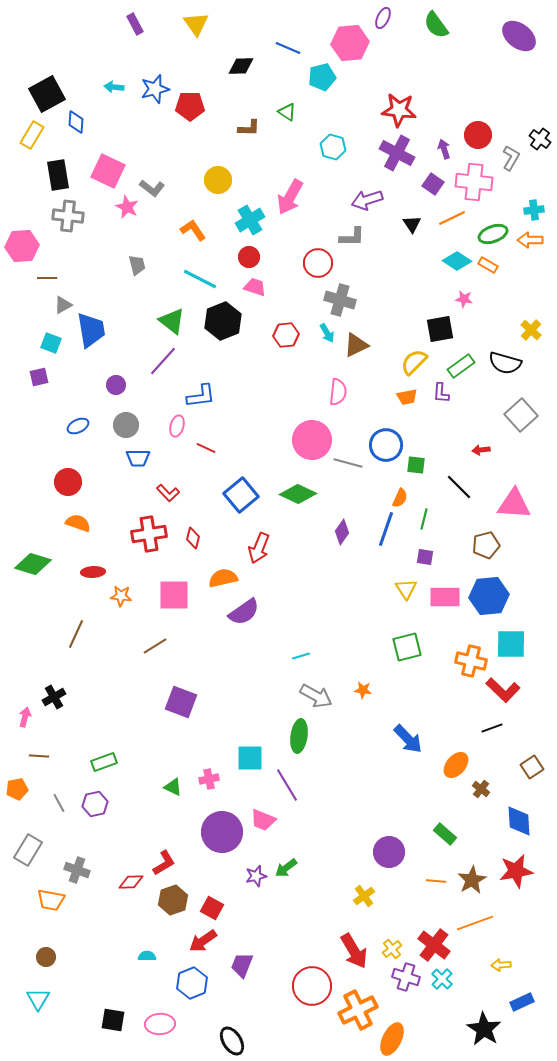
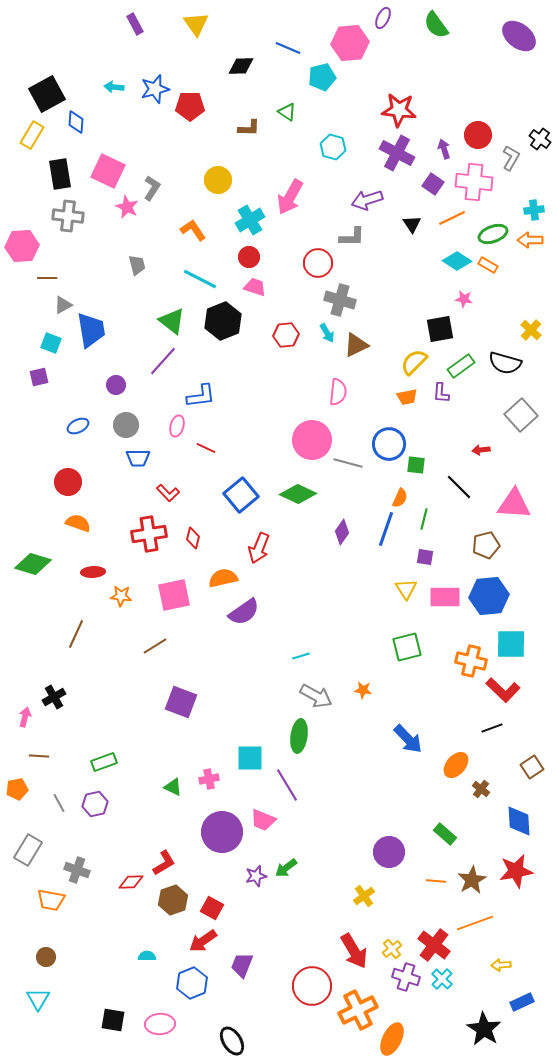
black rectangle at (58, 175): moved 2 px right, 1 px up
gray L-shape at (152, 188): rotated 95 degrees counterclockwise
blue circle at (386, 445): moved 3 px right, 1 px up
pink square at (174, 595): rotated 12 degrees counterclockwise
